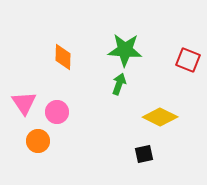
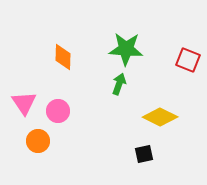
green star: moved 1 px right, 1 px up
pink circle: moved 1 px right, 1 px up
